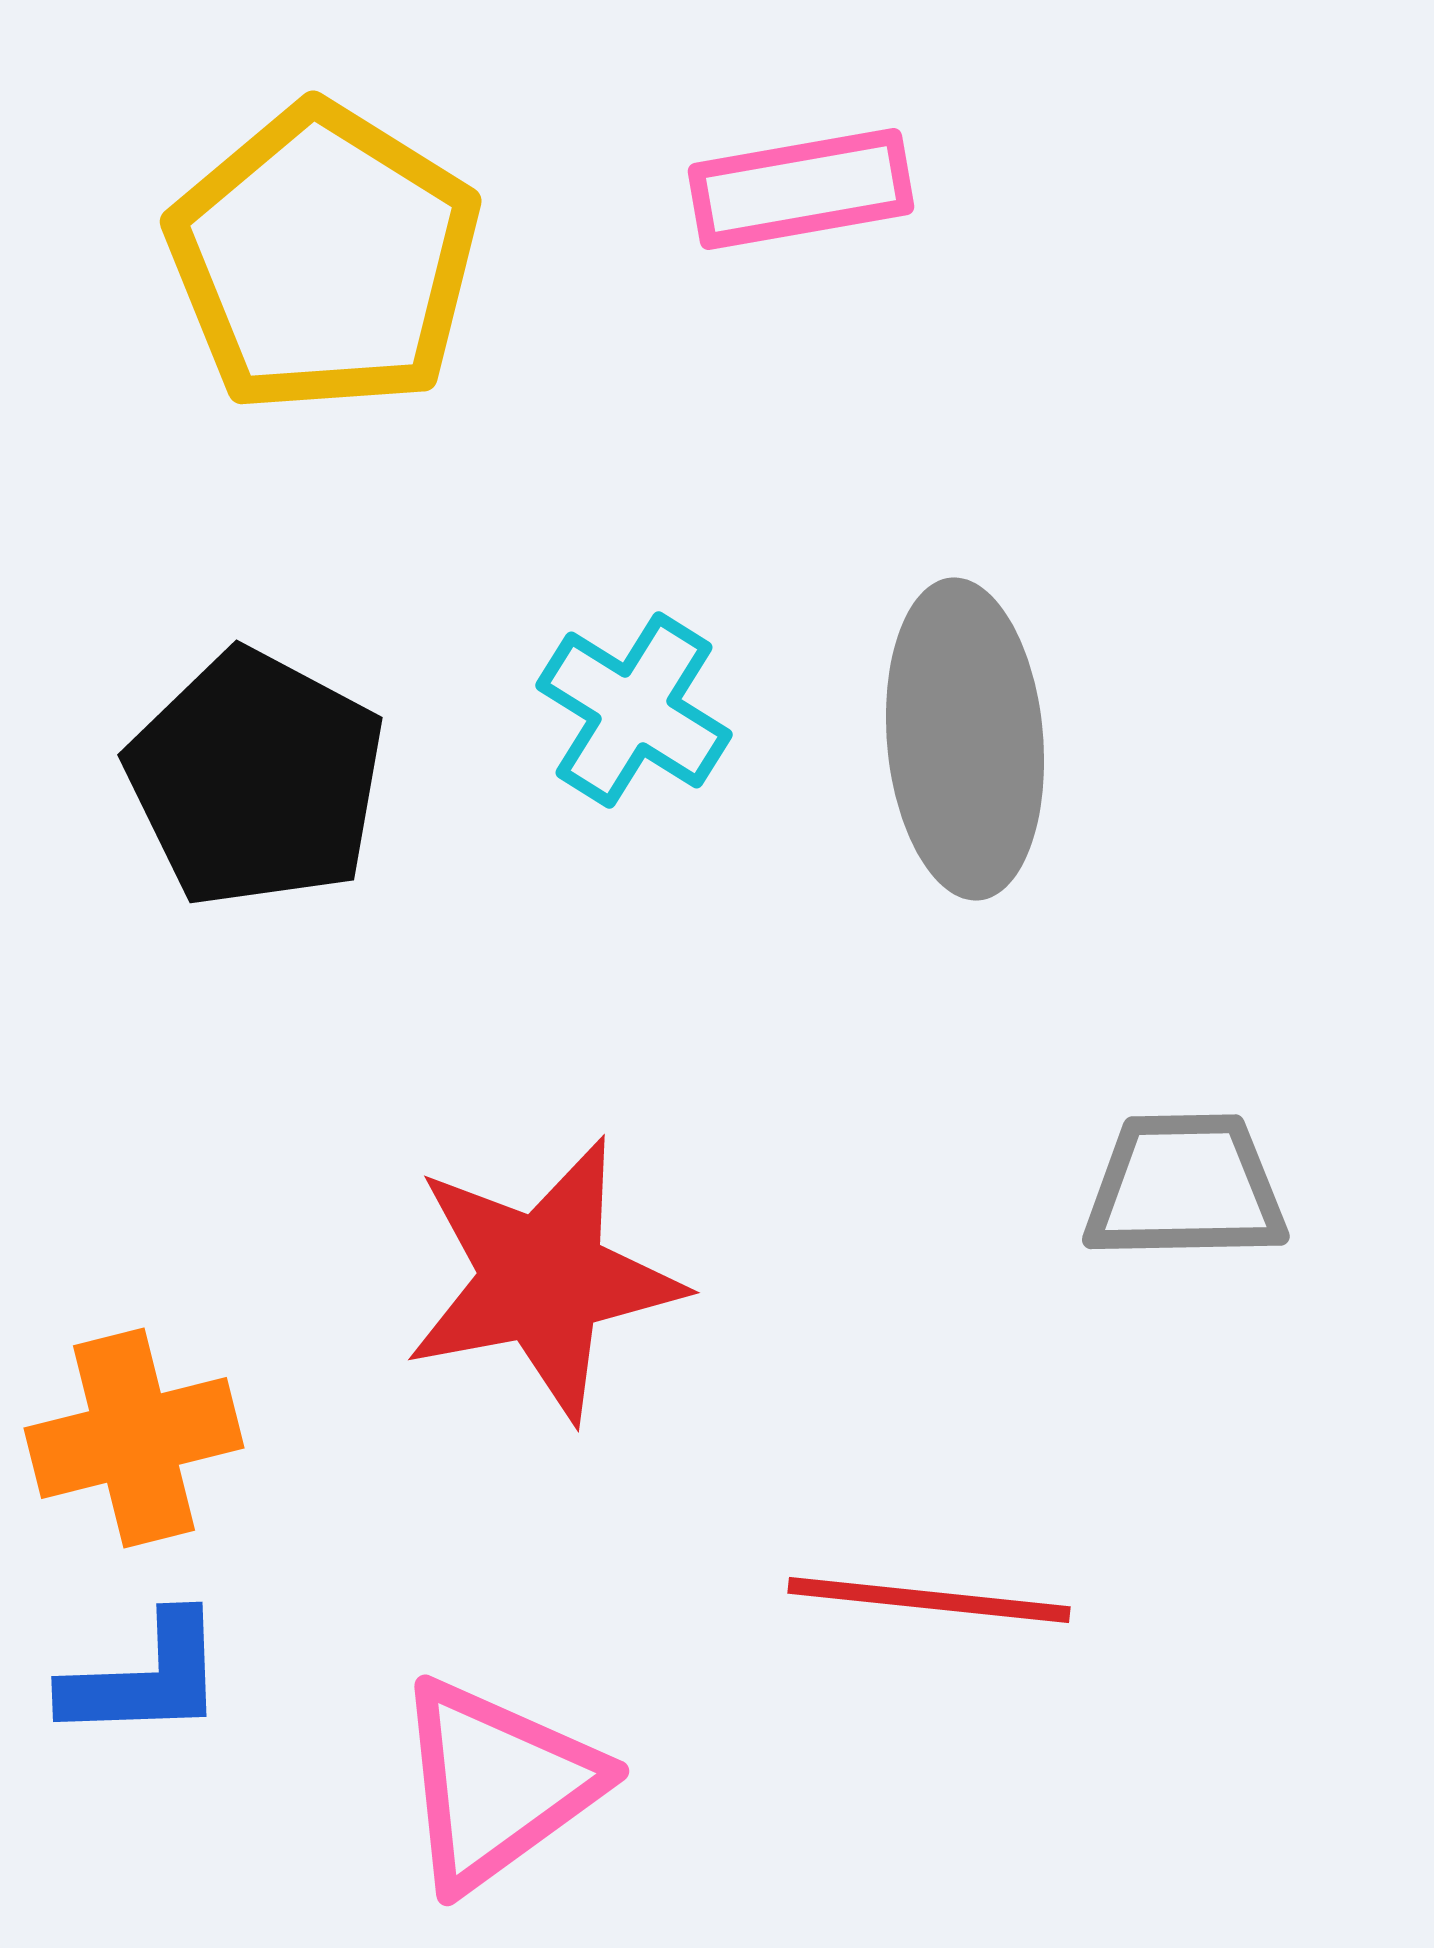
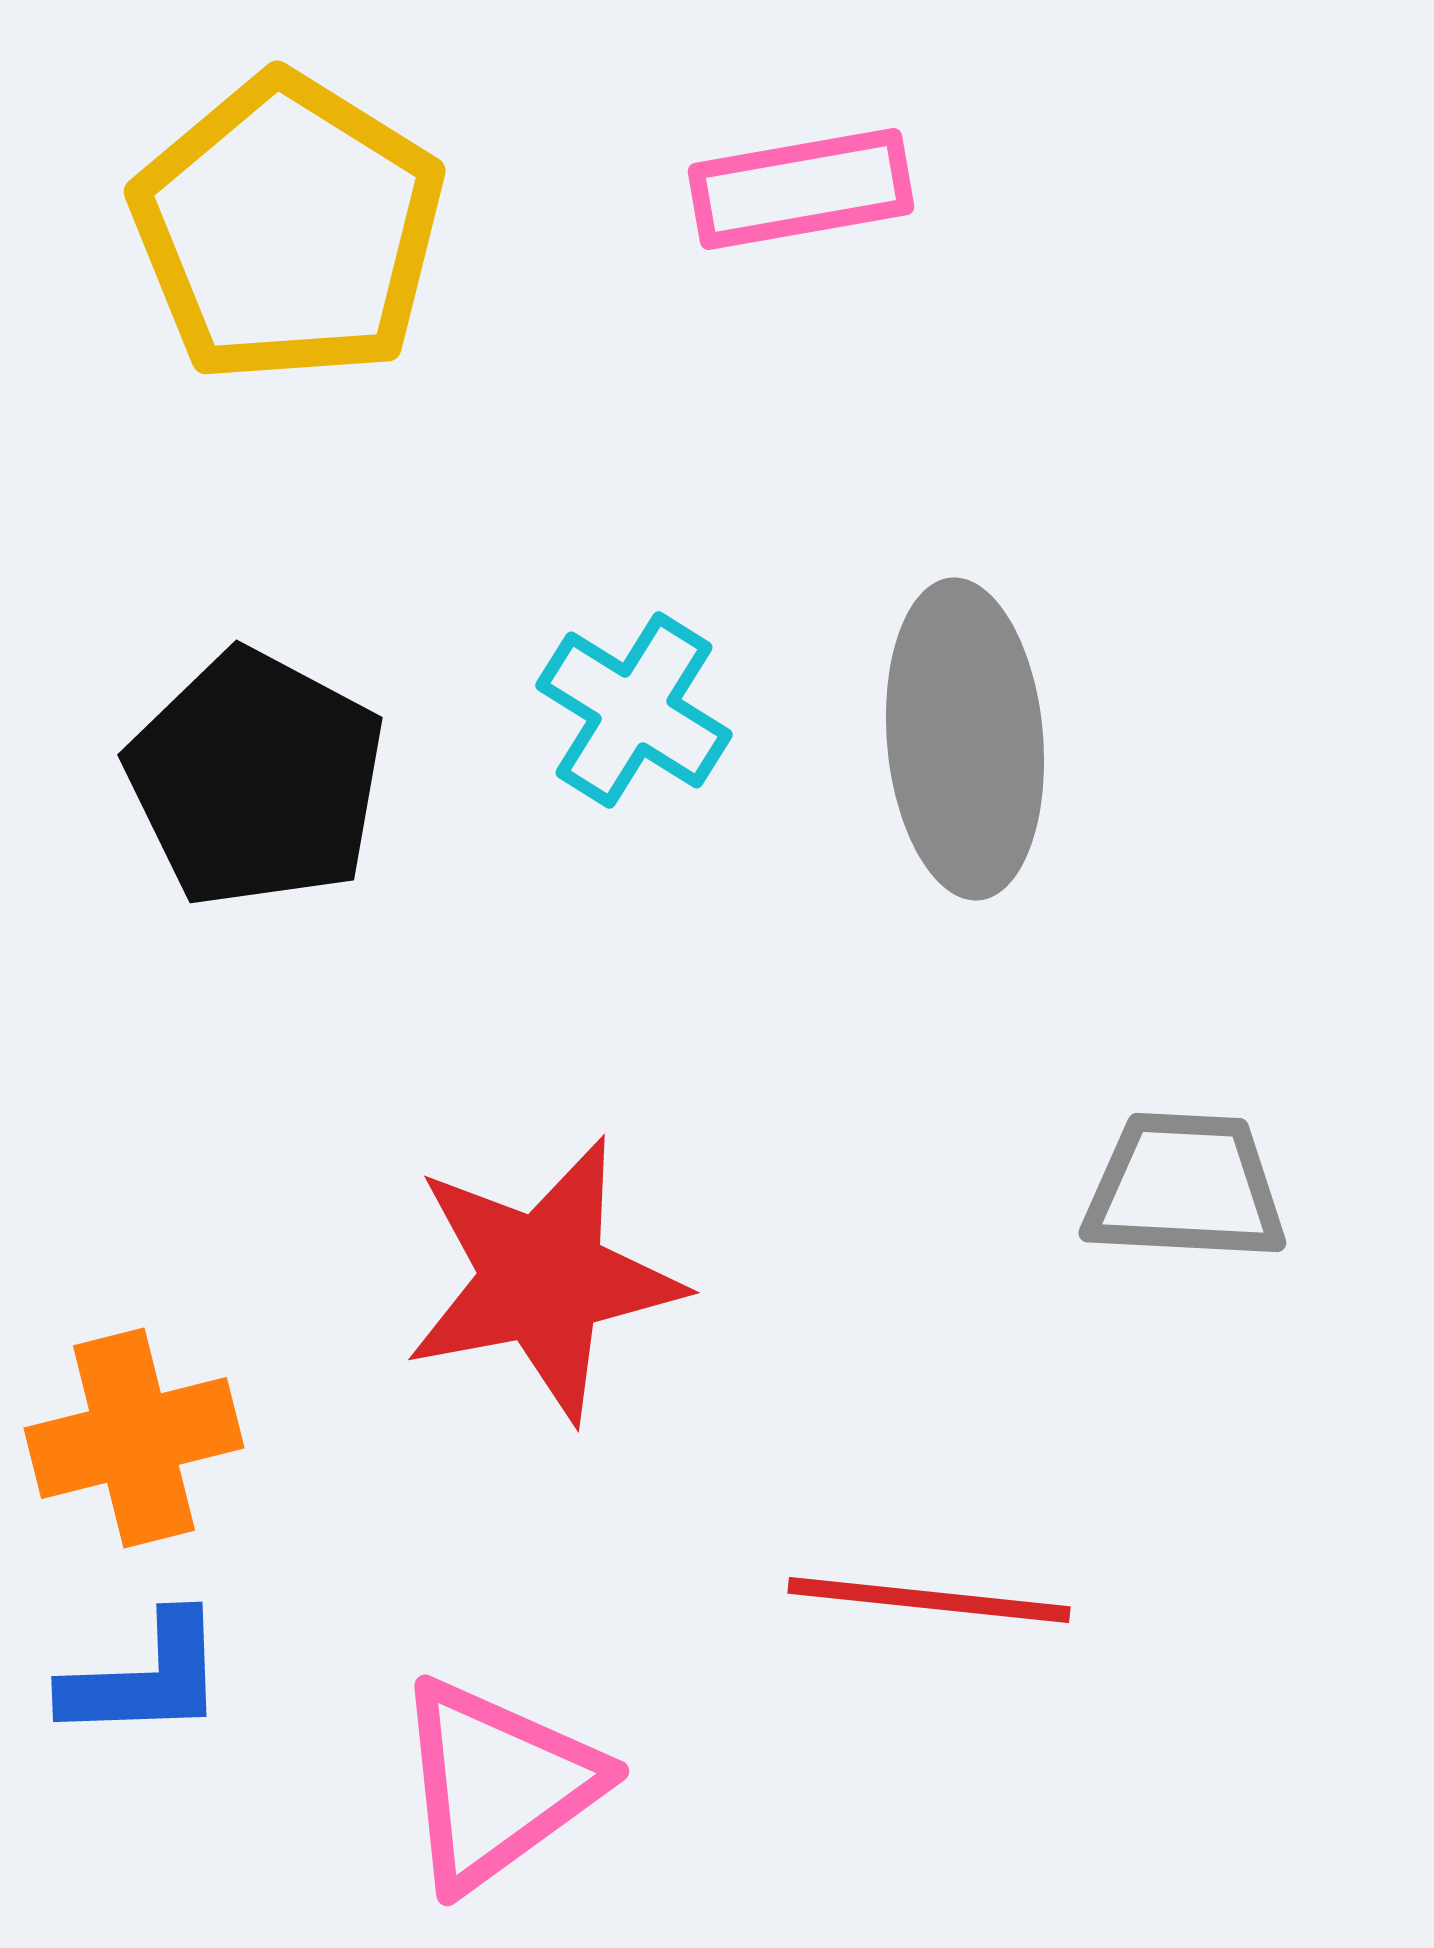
yellow pentagon: moved 36 px left, 30 px up
gray trapezoid: rotated 4 degrees clockwise
